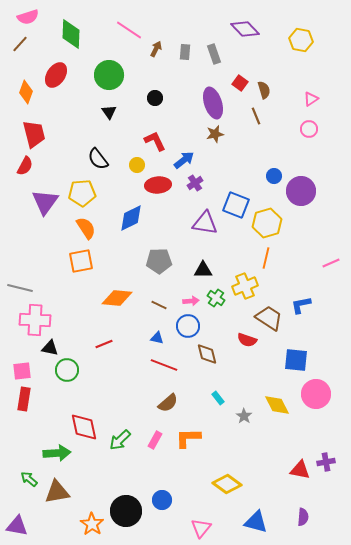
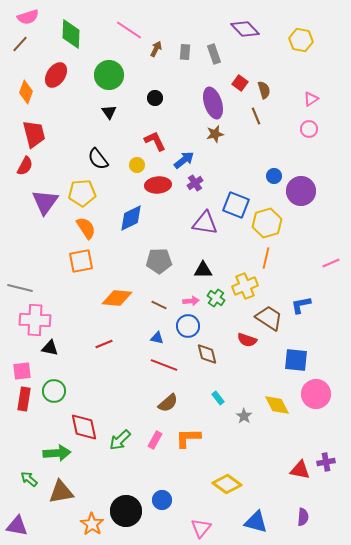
green circle at (67, 370): moved 13 px left, 21 px down
brown triangle at (57, 492): moved 4 px right
